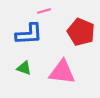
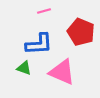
blue L-shape: moved 10 px right, 10 px down
pink triangle: rotated 16 degrees clockwise
